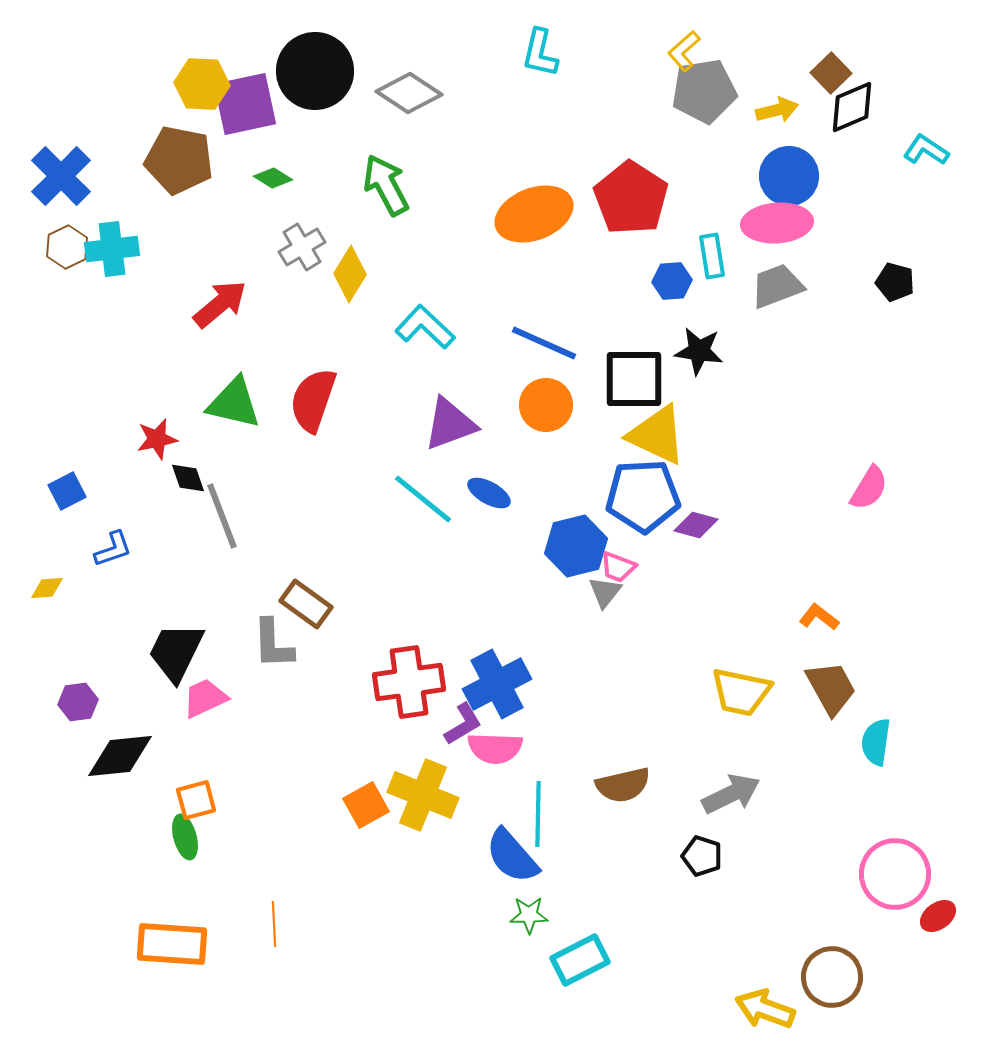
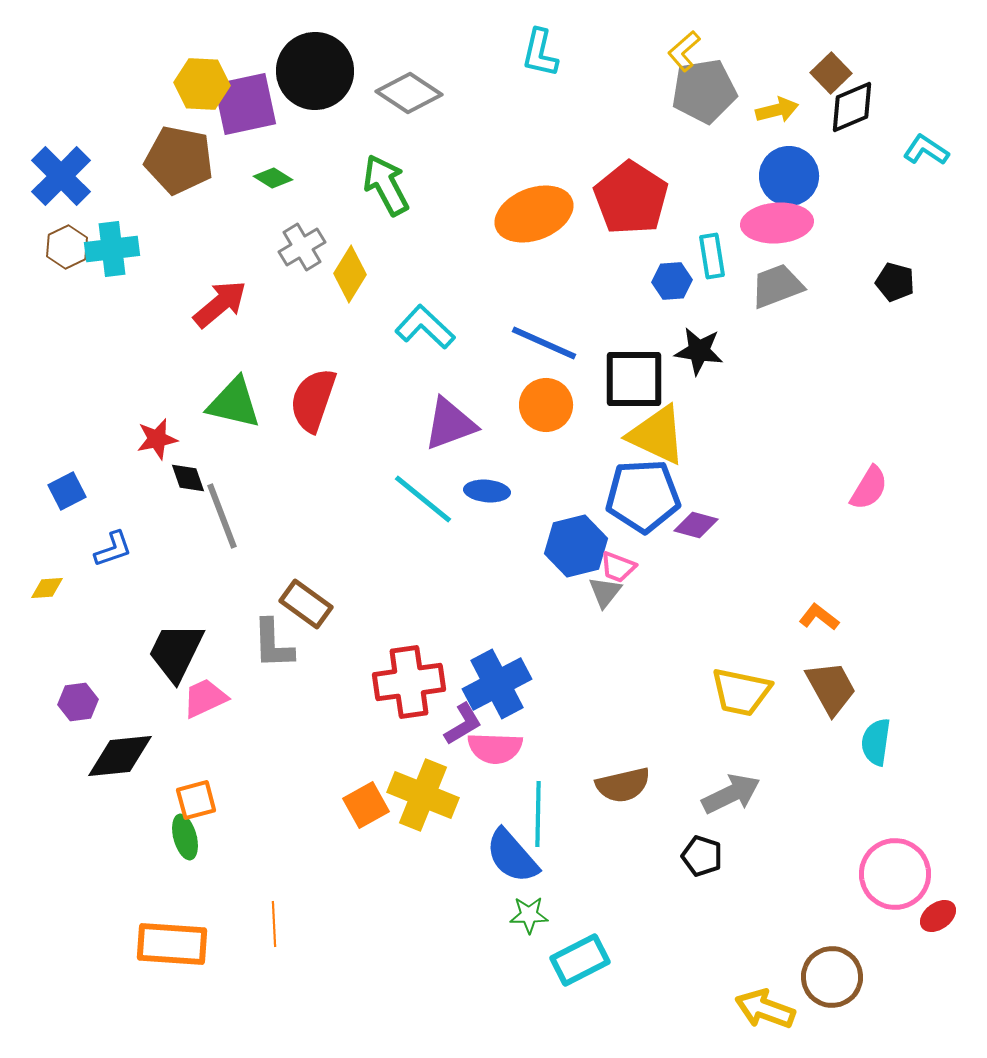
blue ellipse at (489, 493): moved 2 px left, 2 px up; rotated 24 degrees counterclockwise
